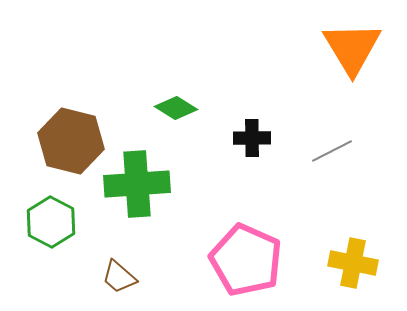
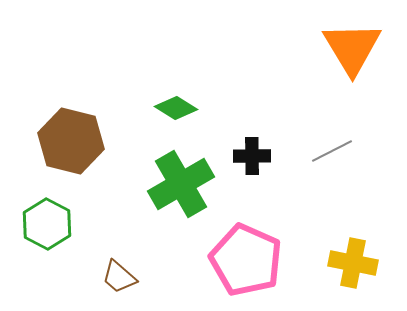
black cross: moved 18 px down
green cross: moved 44 px right; rotated 26 degrees counterclockwise
green hexagon: moved 4 px left, 2 px down
